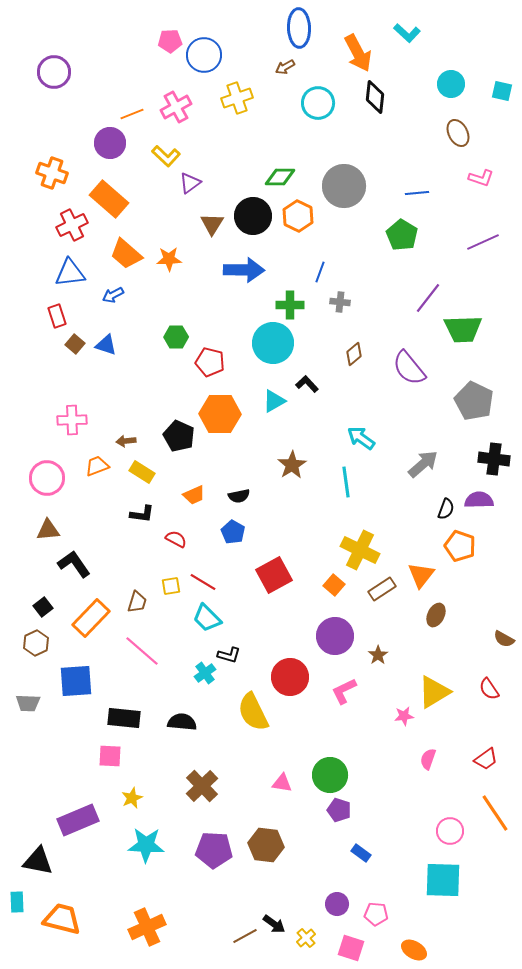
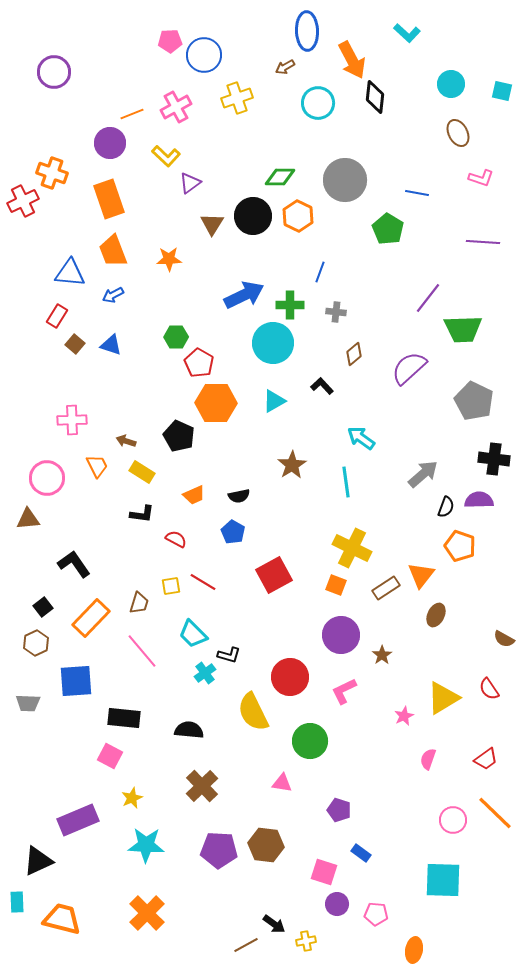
blue ellipse at (299, 28): moved 8 px right, 3 px down
orange arrow at (358, 53): moved 6 px left, 7 px down
gray circle at (344, 186): moved 1 px right, 6 px up
blue line at (417, 193): rotated 15 degrees clockwise
orange rectangle at (109, 199): rotated 30 degrees clockwise
red cross at (72, 225): moved 49 px left, 24 px up
green pentagon at (402, 235): moved 14 px left, 6 px up
purple line at (483, 242): rotated 28 degrees clockwise
orange trapezoid at (126, 254): moved 13 px left, 3 px up; rotated 28 degrees clockwise
blue arrow at (244, 270): moved 25 px down; rotated 27 degrees counterclockwise
blue triangle at (70, 273): rotated 12 degrees clockwise
gray cross at (340, 302): moved 4 px left, 10 px down
red rectangle at (57, 316): rotated 50 degrees clockwise
blue triangle at (106, 345): moved 5 px right
red pentagon at (210, 362): moved 11 px left, 1 px down; rotated 16 degrees clockwise
purple semicircle at (409, 368): rotated 87 degrees clockwise
black L-shape at (307, 384): moved 15 px right, 2 px down
orange hexagon at (220, 414): moved 4 px left, 11 px up
brown arrow at (126, 441): rotated 24 degrees clockwise
gray arrow at (423, 464): moved 10 px down
orange trapezoid at (97, 466): rotated 85 degrees clockwise
black semicircle at (446, 509): moved 2 px up
brown triangle at (48, 530): moved 20 px left, 11 px up
yellow cross at (360, 550): moved 8 px left, 2 px up
orange square at (334, 585): moved 2 px right; rotated 20 degrees counterclockwise
brown rectangle at (382, 589): moved 4 px right, 1 px up
brown trapezoid at (137, 602): moved 2 px right, 1 px down
cyan trapezoid at (207, 618): moved 14 px left, 16 px down
purple circle at (335, 636): moved 6 px right, 1 px up
pink line at (142, 651): rotated 9 degrees clockwise
brown star at (378, 655): moved 4 px right
yellow triangle at (434, 692): moved 9 px right, 6 px down
pink star at (404, 716): rotated 18 degrees counterclockwise
black semicircle at (182, 722): moved 7 px right, 8 px down
pink square at (110, 756): rotated 25 degrees clockwise
green circle at (330, 775): moved 20 px left, 34 px up
orange line at (495, 813): rotated 12 degrees counterclockwise
pink circle at (450, 831): moved 3 px right, 11 px up
purple pentagon at (214, 850): moved 5 px right
black triangle at (38, 861): rotated 36 degrees counterclockwise
orange cross at (147, 927): moved 14 px up; rotated 21 degrees counterclockwise
brown line at (245, 936): moved 1 px right, 9 px down
yellow cross at (306, 938): moved 3 px down; rotated 30 degrees clockwise
pink square at (351, 948): moved 27 px left, 76 px up
orange ellipse at (414, 950): rotated 70 degrees clockwise
